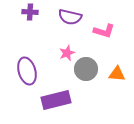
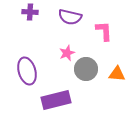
pink L-shape: rotated 110 degrees counterclockwise
